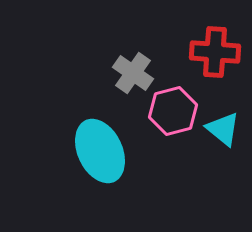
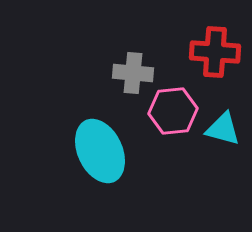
gray cross: rotated 30 degrees counterclockwise
pink hexagon: rotated 9 degrees clockwise
cyan triangle: rotated 24 degrees counterclockwise
